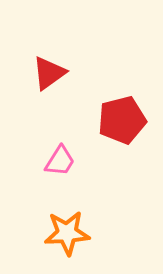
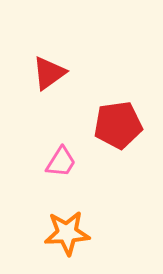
red pentagon: moved 4 px left, 5 px down; rotated 6 degrees clockwise
pink trapezoid: moved 1 px right, 1 px down
